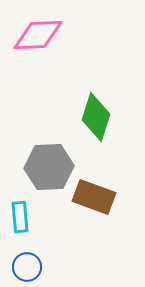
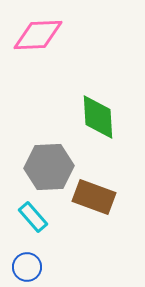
green diamond: moved 2 px right; rotated 21 degrees counterclockwise
cyan rectangle: moved 13 px right; rotated 36 degrees counterclockwise
